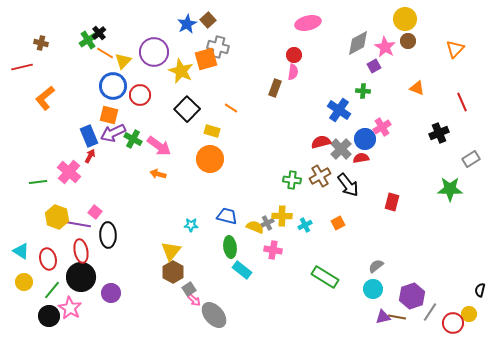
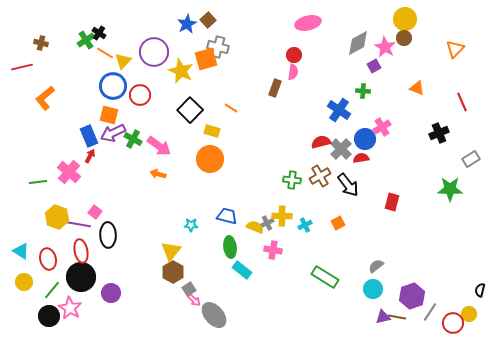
black cross at (99, 33): rotated 16 degrees counterclockwise
green cross at (88, 40): moved 2 px left
brown circle at (408, 41): moved 4 px left, 3 px up
black square at (187, 109): moved 3 px right, 1 px down
